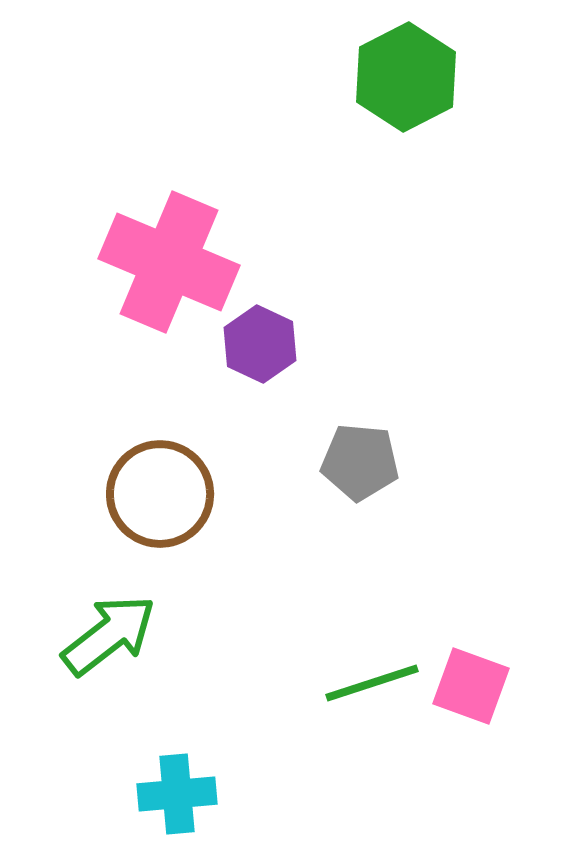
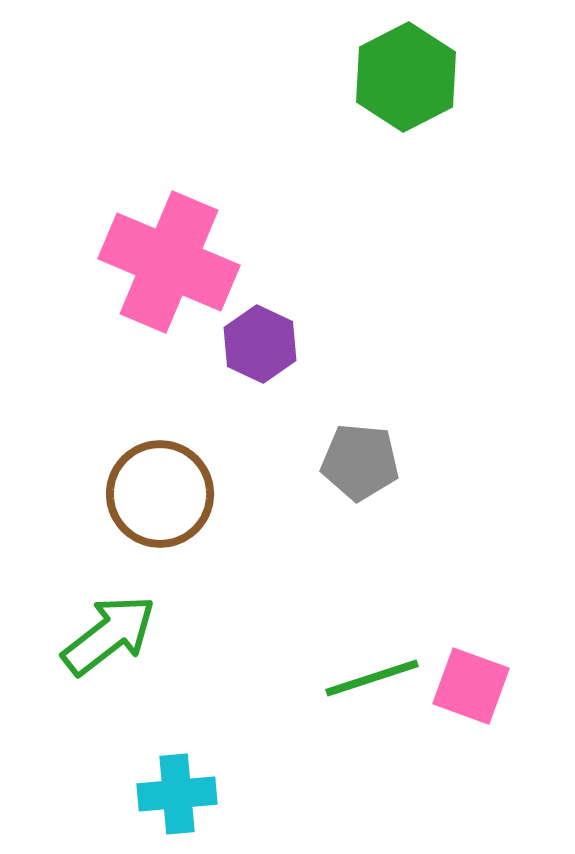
green line: moved 5 px up
